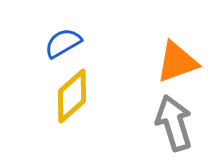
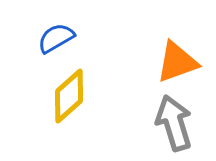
blue semicircle: moved 7 px left, 5 px up
yellow diamond: moved 3 px left
